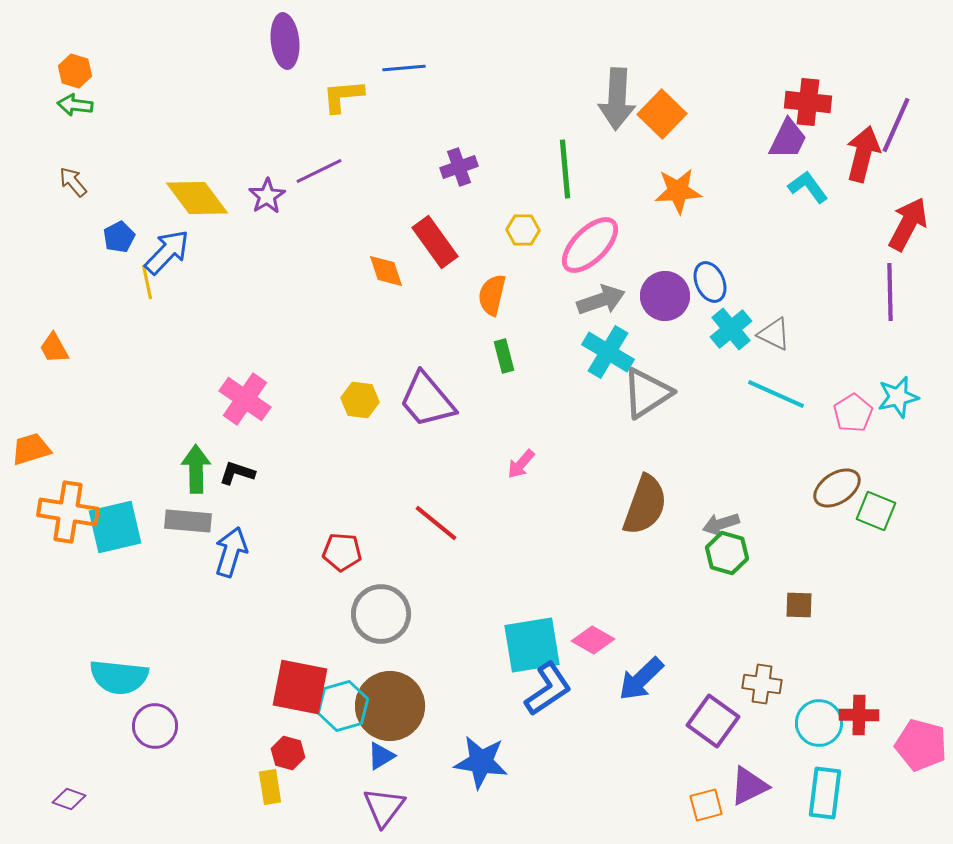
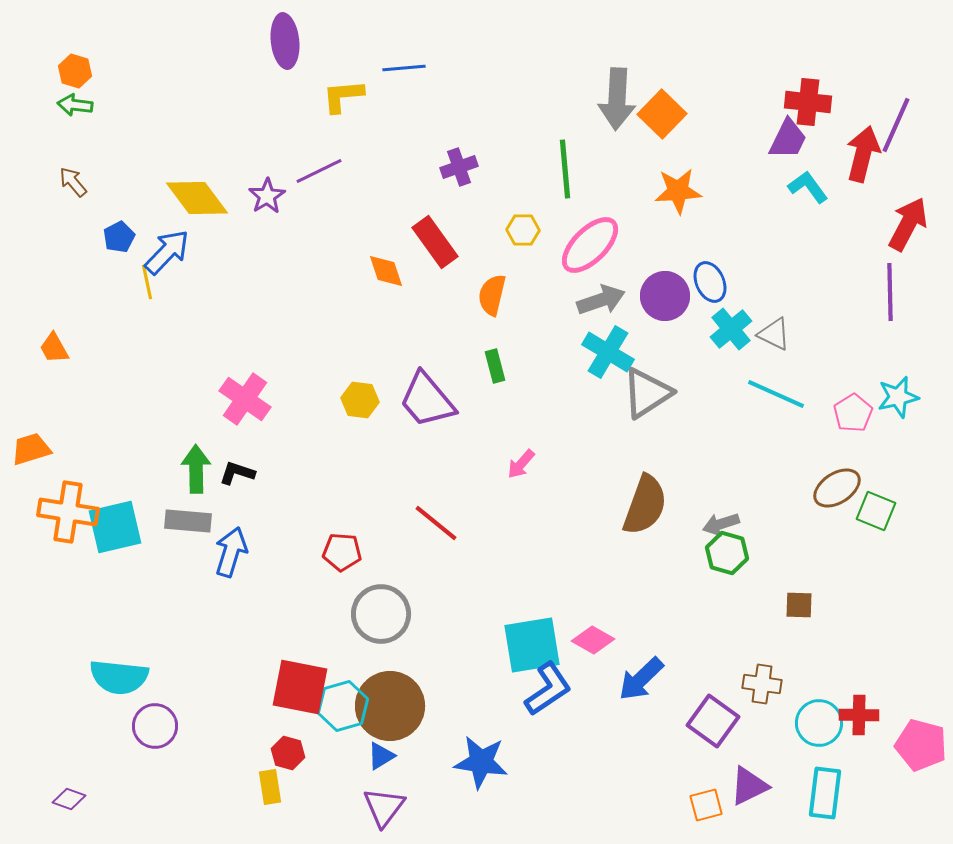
green rectangle at (504, 356): moved 9 px left, 10 px down
